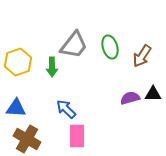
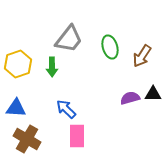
gray trapezoid: moved 5 px left, 6 px up
yellow hexagon: moved 2 px down
